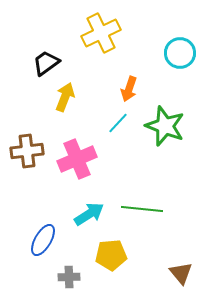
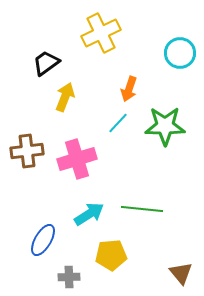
green star: rotated 21 degrees counterclockwise
pink cross: rotated 6 degrees clockwise
